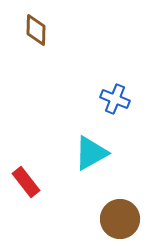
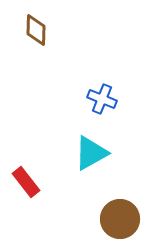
blue cross: moved 13 px left
